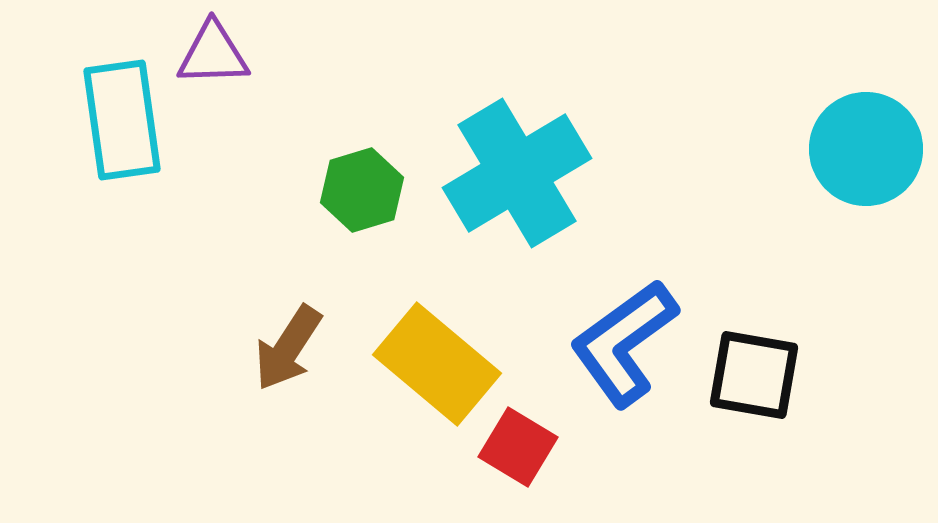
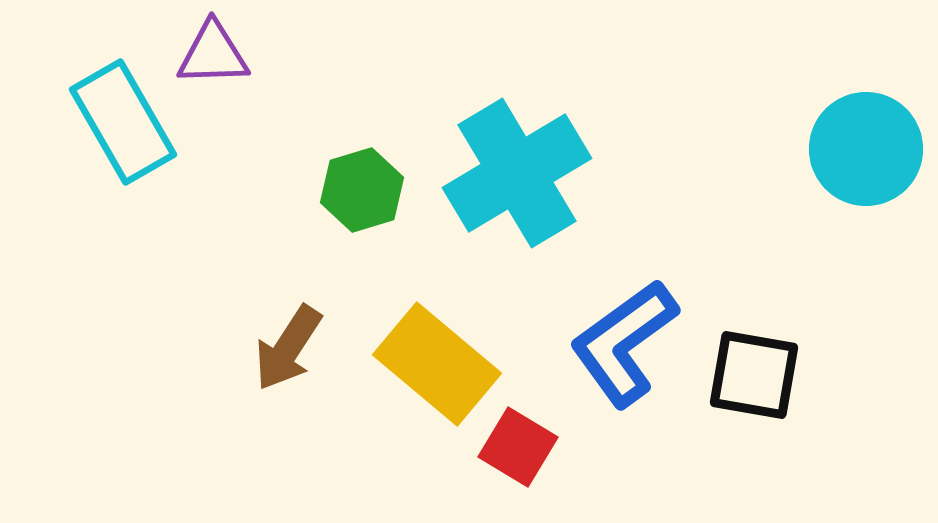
cyan rectangle: moved 1 px right, 2 px down; rotated 22 degrees counterclockwise
